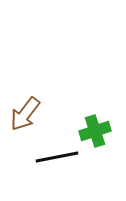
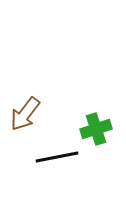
green cross: moved 1 px right, 2 px up
